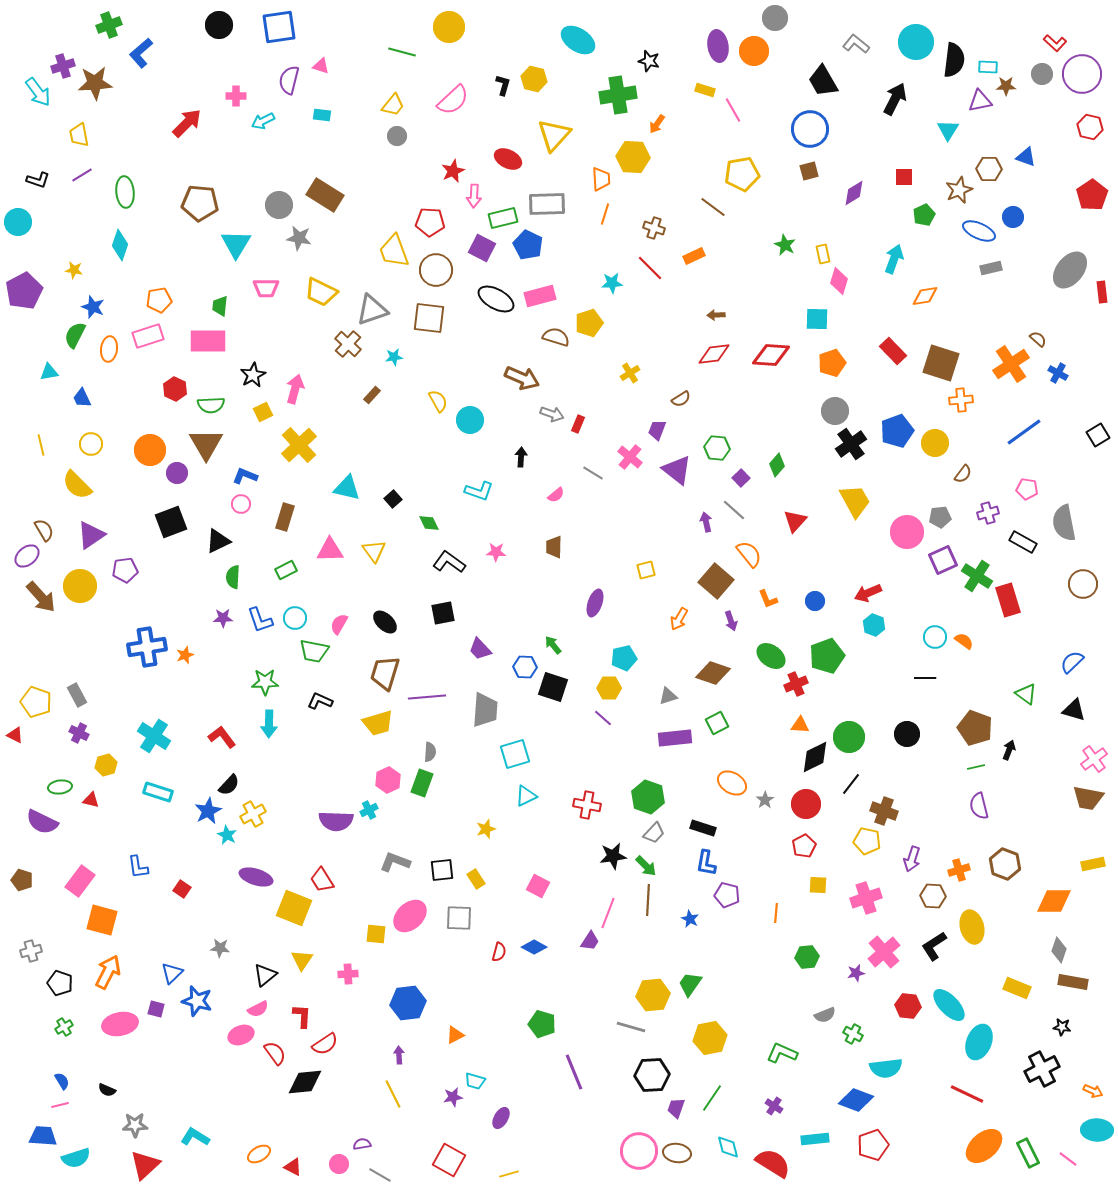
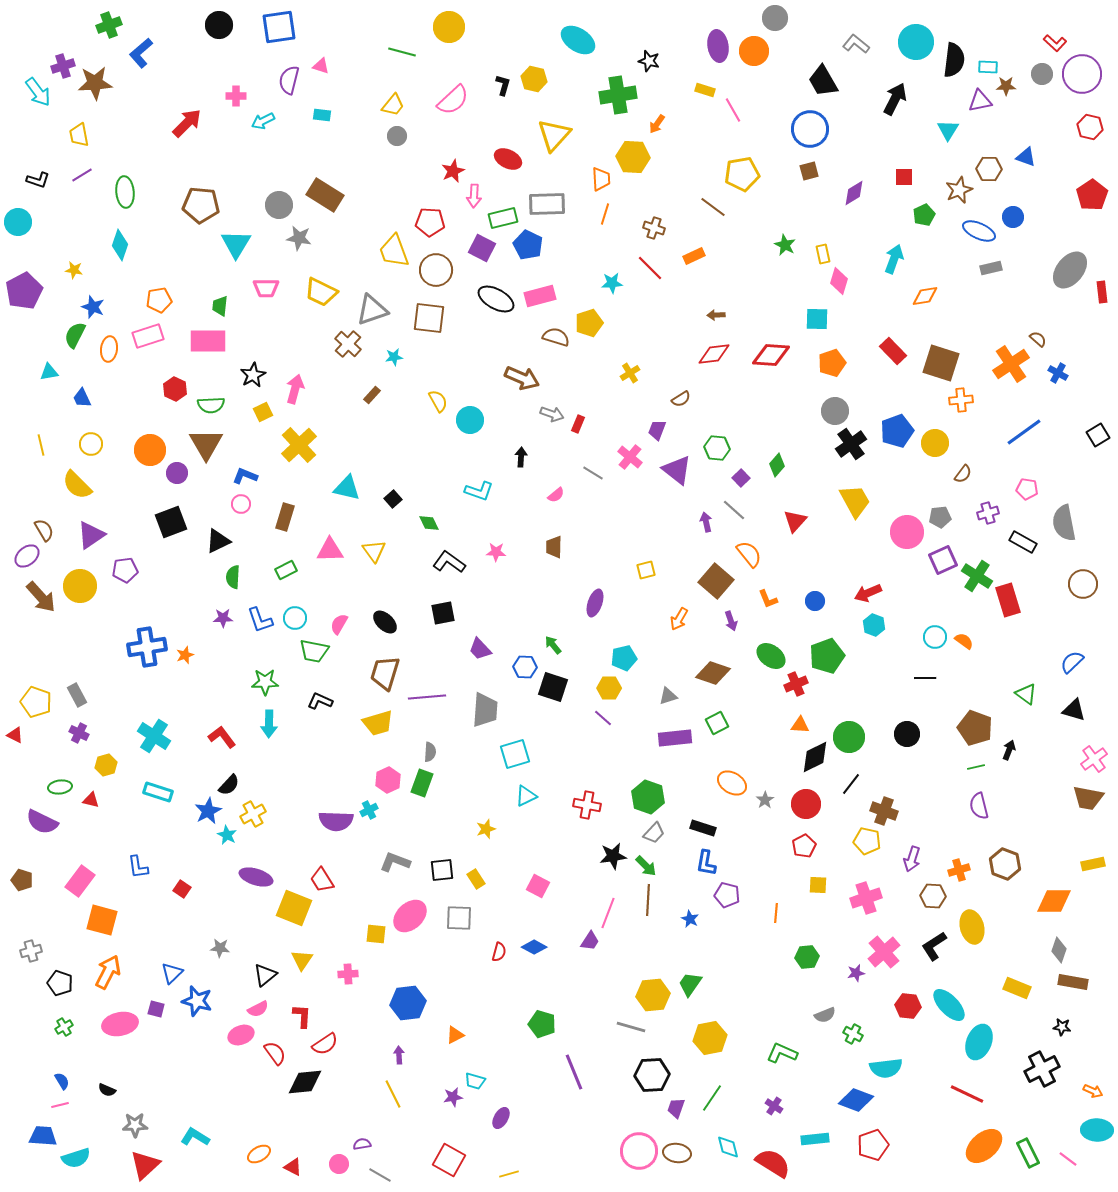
brown pentagon at (200, 203): moved 1 px right, 2 px down
